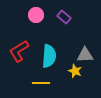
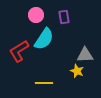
purple rectangle: rotated 40 degrees clockwise
cyan semicircle: moved 5 px left, 17 px up; rotated 30 degrees clockwise
yellow star: moved 2 px right
yellow line: moved 3 px right
